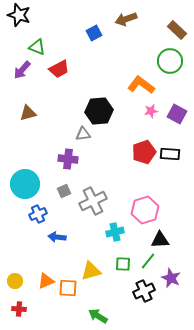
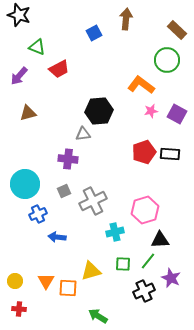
brown arrow: rotated 115 degrees clockwise
green circle: moved 3 px left, 1 px up
purple arrow: moved 3 px left, 6 px down
orange triangle: rotated 36 degrees counterclockwise
